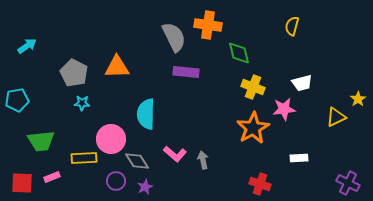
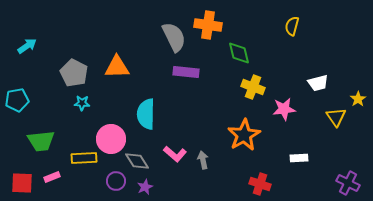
white trapezoid: moved 16 px right
yellow triangle: rotated 40 degrees counterclockwise
orange star: moved 9 px left, 7 px down
